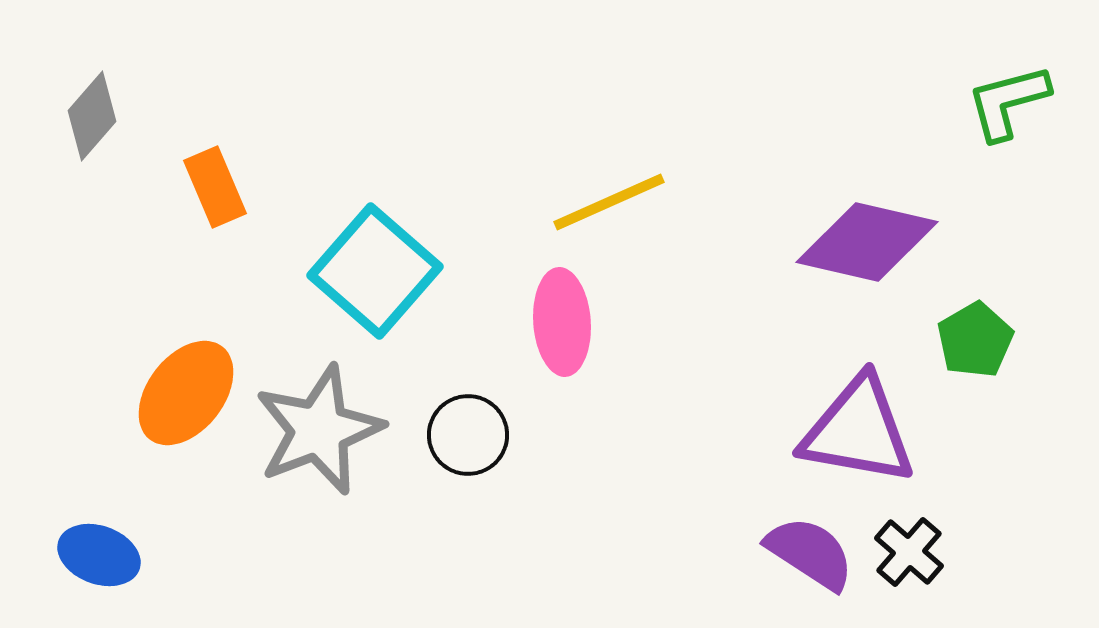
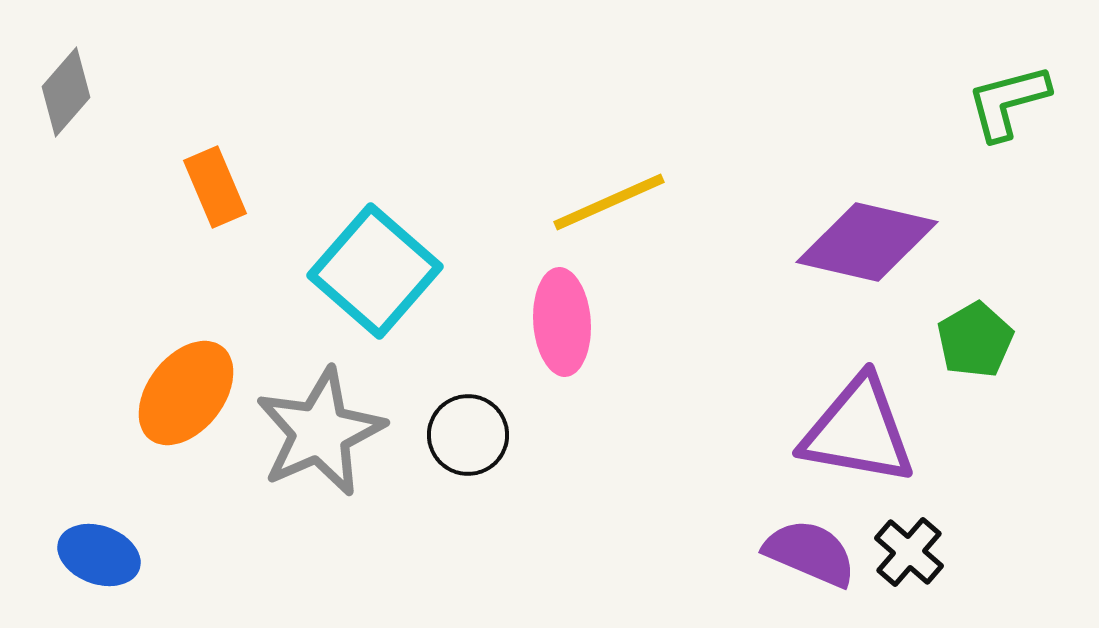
gray diamond: moved 26 px left, 24 px up
gray star: moved 1 px right, 2 px down; rotated 3 degrees counterclockwise
purple semicircle: rotated 10 degrees counterclockwise
